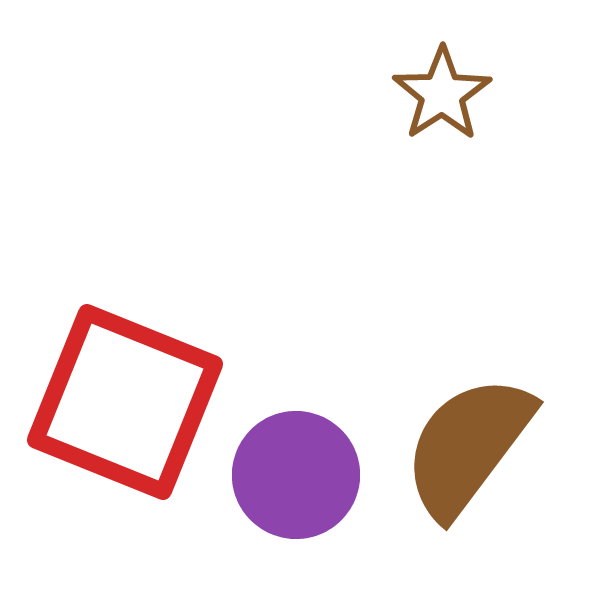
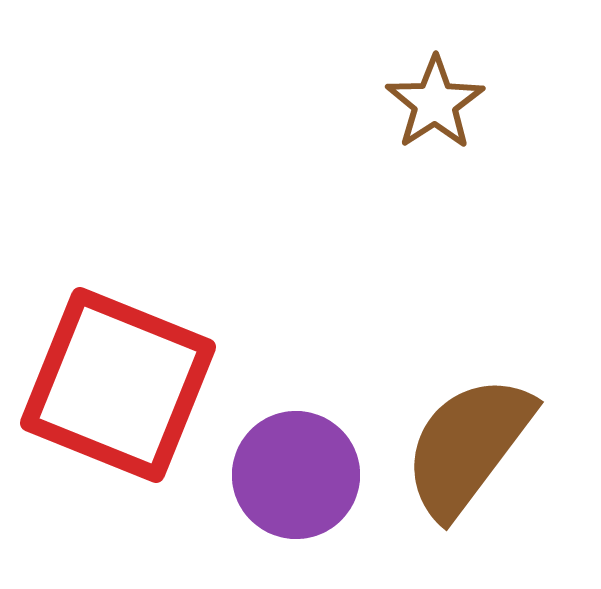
brown star: moved 7 px left, 9 px down
red square: moved 7 px left, 17 px up
